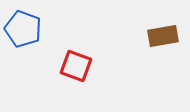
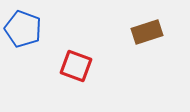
brown rectangle: moved 16 px left, 4 px up; rotated 8 degrees counterclockwise
